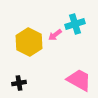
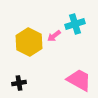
pink arrow: moved 1 px left, 1 px down
